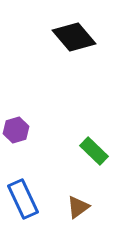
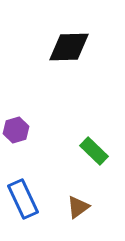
black diamond: moved 5 px left, 10 px down; rotated 51 degrees counterclockwise
